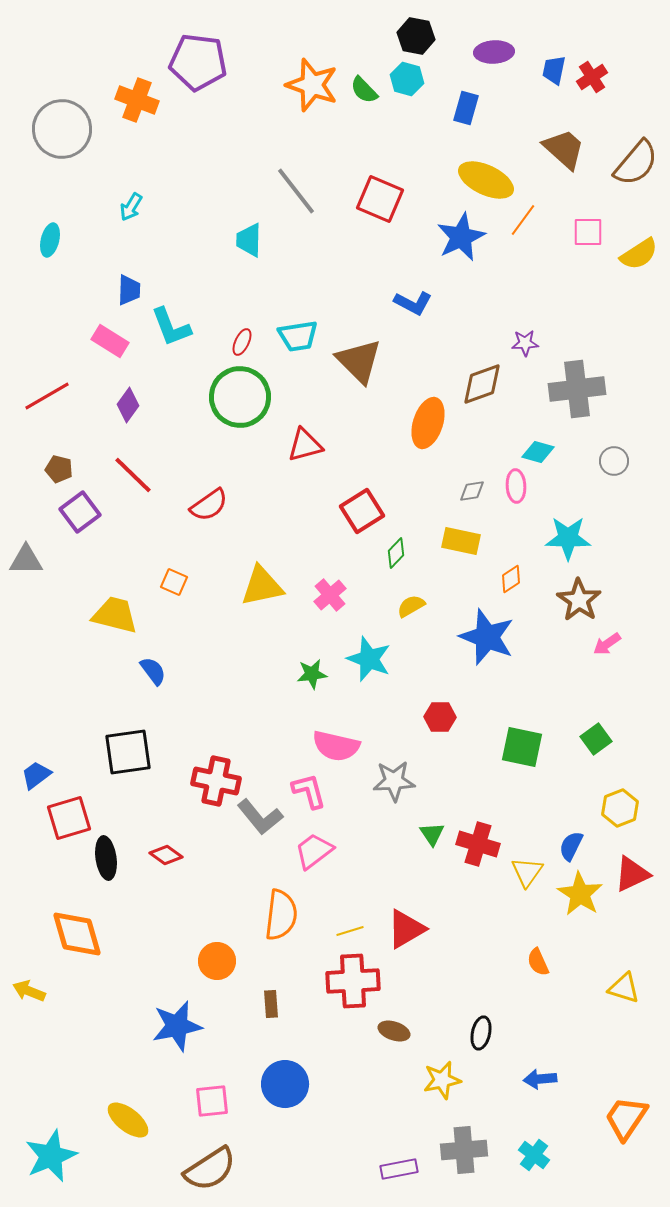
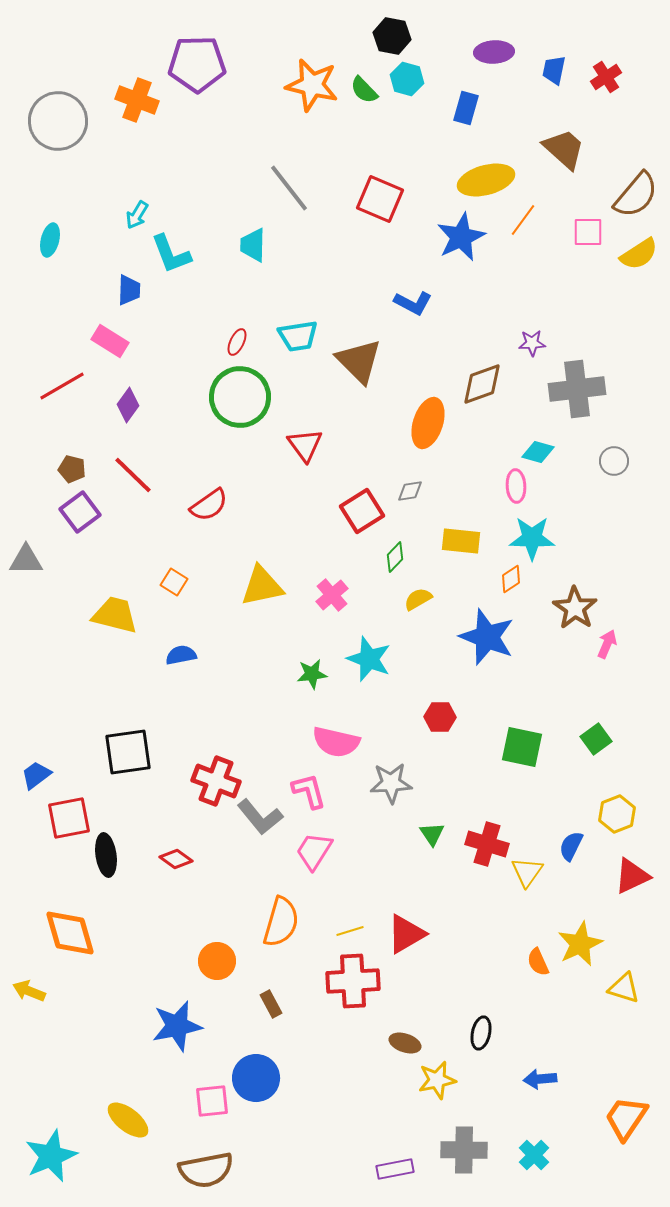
black hexagon at (416, 36): moved 24 px left
purple pentagon at (198, 62): moved 1 px left, 2 px down; rotated 8 degrees counterclockwise
red cross at (592, 77): moved 14 px right
orange star at (312, 85): rotated 6 degrees counterclockwise
gray circle at (62, 129): moved 4 px left, 8 px up
brown semicircle at (636, 163): moved 32 px down
yellow ellipse at (486, 180): rotated 40 degrees counterclockwise
gray line at (296, 191): moved 7 px left, 3 px up
cyan arrow at (131, 207): moved 6 px right, 8 px down
cyan trapezoid at (249, 240): moved 4 px right, 5 px down
cyan L-shape at (171, 327): moved 73 px up
red ellipse at (242, 342): moved 5 px left
purple star at (525, 343): moved 7 px right
red line at (47, 396): moved 15 px right, 10 px up
red triangle at (305, 445): rotated 51 degrees counterclockwise
brown pentagon at (59, 469): moved 13 px right
gray diamond at (472, 491): moved 62 px left
cyan star at (568, 538): moved 36 px left
yellow rectangle at (461, 541): rotated 6 degrees counterclockwise
green diamond at (396, 553): moved 1 px left, 4 px down
orange square at (174, 582): rotated 8 degrees clockwise
pink cross at (330, 595): moved 2 px right
brown star at (579, 600): moved 4 px left, 8 px down
yellow semicircle at (411, 606): moved 7 px right, 7 px up
pink arrow at (607, 644): rotated 148 degrees clockwise
blue semicircle at (153, 671): moved 28 px right, 16 px up; rotated 64 degrees counterclockwise
pink semicircle at (336, 746): moved 4 px up
red cross at (216, 781): rotated 9 degrees clockwise
gray star at (394, 781): moved 3 px left, 2 px down
yellow hexagon at (620, 808): moved 3 px left, 6 px down
red square at (69, 818): rotated 6 degrees clockwise
red cross at (478, 844): moved 9 px right
pink trapezoid at (314, 851): rotated 21 degrees counterclockwise
red diamond at (166, 855): moved 10 px right, 4 px down
black ellipse at (106, 858): moved 3 px up
red triangle at (632, 874): moved 2 px down
yellow star at (580, 894): moved 50 px down; rotated 15 degrees clockwise
orange semicircle at (281, 915): moved 7 px down; rotated 9 degrees clockwise
red triangle at (406, 929): moved 5 px down
orange diamond at (77, 934): moved 7 px left, 1 px up
brown rectangle at (271, 1004): rotated 24 degrees counterclockwise
brown ellipse at (394, 1031): moved 11 px right, 12 px down
yellow star at (442, 1080): moved 5 px left
blue circle at (285, 1084): moved 29 px left, 6 px up
gray cross at (464, 1150): rotated 6 degrees clockwise
cyan cross at (534, 1155): rotated 8 degrees clockwise
brown semicircle at (210, 1169): moved 4 px left, 1 px down; rotated 22 degrees clockwise
purple rectangle at (399, 1169): moved 4 px left
